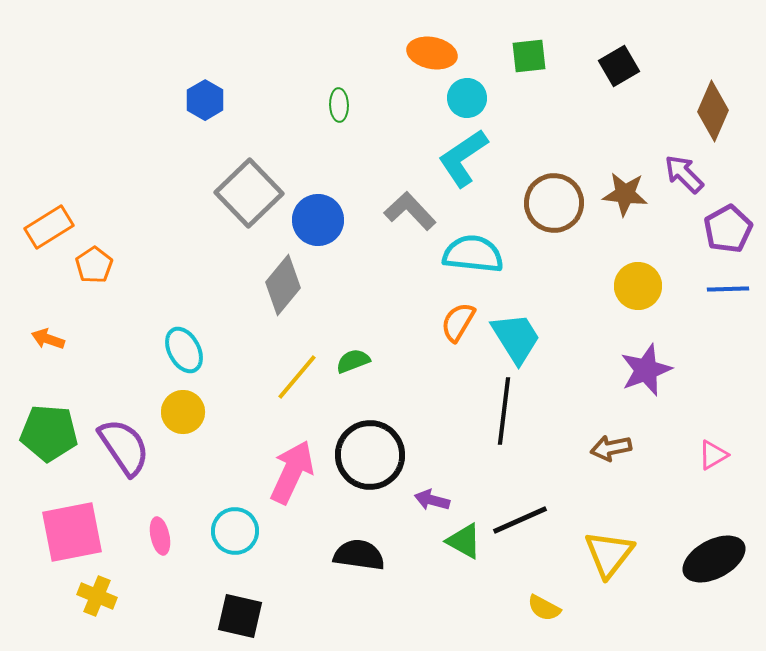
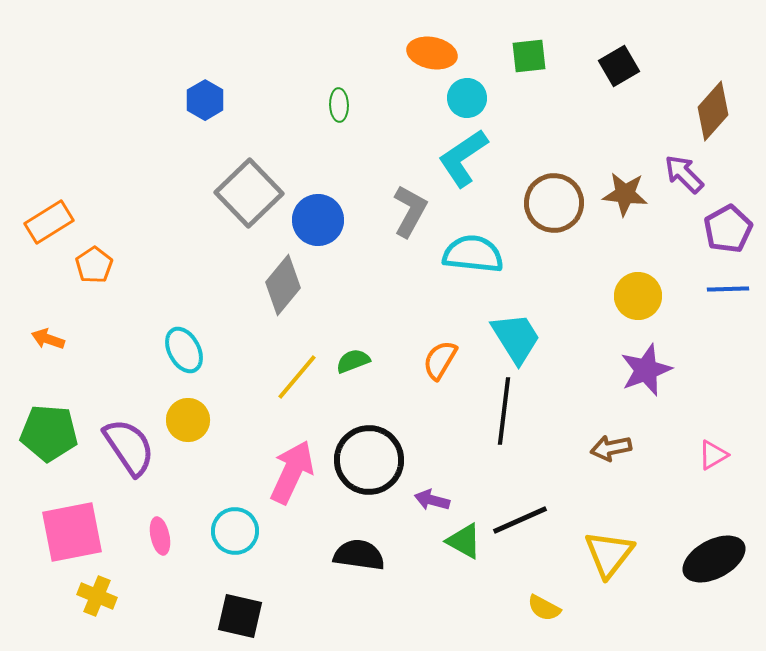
brown diamond at (713, 111): rotated 18 degrees clockwise
gray L-shape at (410, 211): rotated 72 degrees clockwise
orange rectangle at (49, 227): moved 5 px up
yellow circle at (638, 286): moved 10 px down
orange semicircle at (458, 322): moved 18 px left, 38 px down
yellow circle at (183, 412): moved 5 px right, 8 px down
purple semicircle at (124, 447): moved 5 px right
black circle at (370, 455): moved 1 px left, 5 px down
